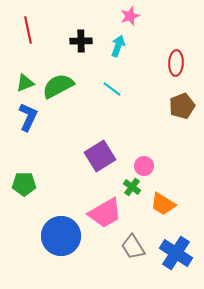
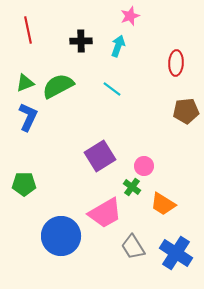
brown pentagon: moved 4 px right, 5 px down; rotated 15 degrees clockwise
